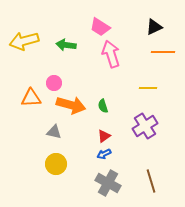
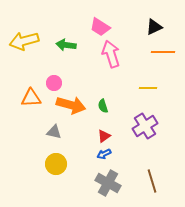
brown line: moved 1 px right
